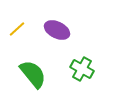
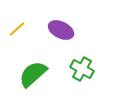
purple ellipse: moved 4 px right
green semicircle: rotated 92 degrees counterclockwise
